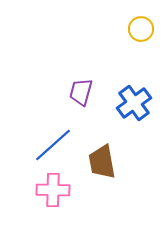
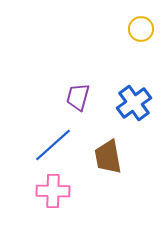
purple trapezoid: moved 3 px left, 5 px down
brown trapezoid: moved 6 px right, 5 px up
pink cross: moved 1 px down
